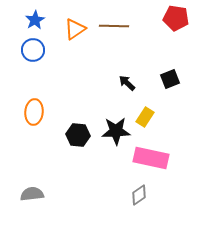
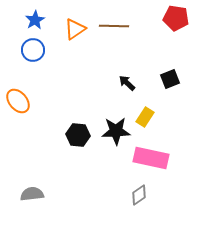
orange ellipse: moved 16 px left, 11 px up; rotated 45 degrees counterclockwise
